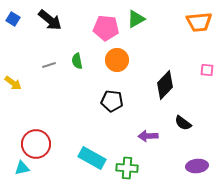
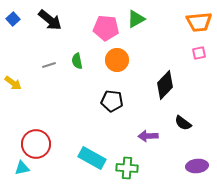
blue square: rotated 16 degrees clockwise
pink square: moved 8 px left, 17 px up; rotated 16 degrees counterclockwise
